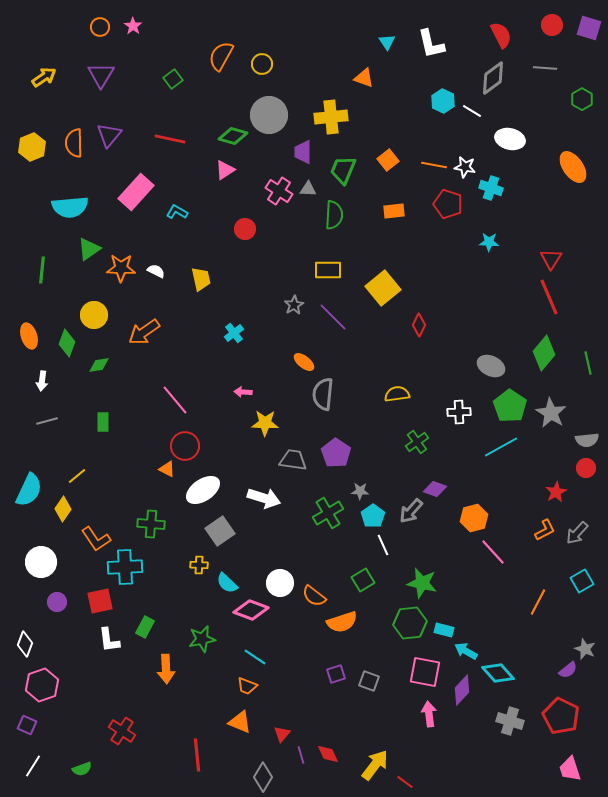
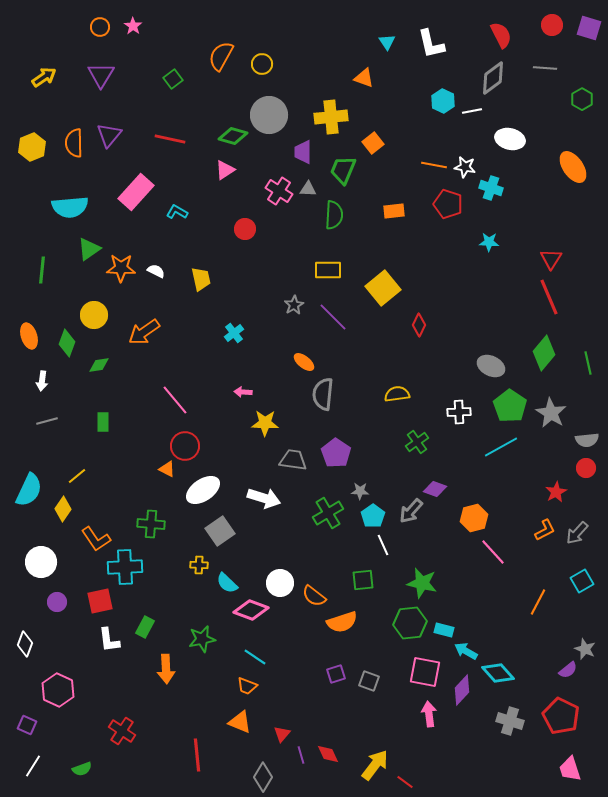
white line at (472, 111): rotated 42 degrees counterclockwise
orange square at (388, 160): moved 15 px left, 17 px up
green square at (363, 580): rotated 25 degrees clockwise
pink hexagon at (42, 685): moved 16 px right, 5 px down; rotated 16 degrees counterclockwise
